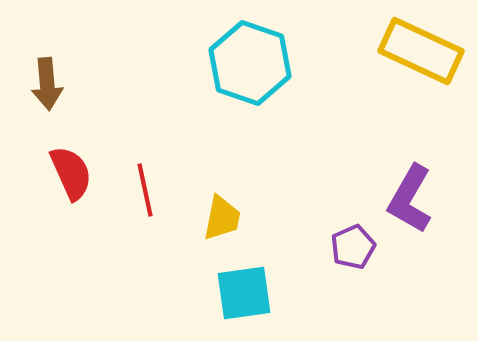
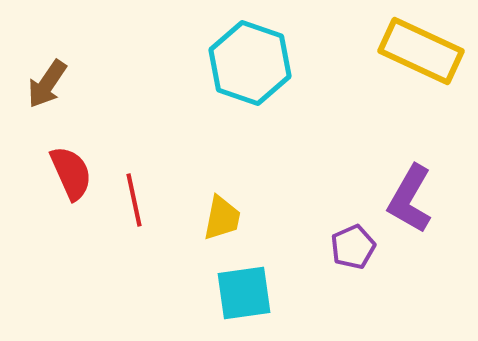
brown arrow: rotated 39 degrees clockwise
red line: moved 11 px left, 10 px down
